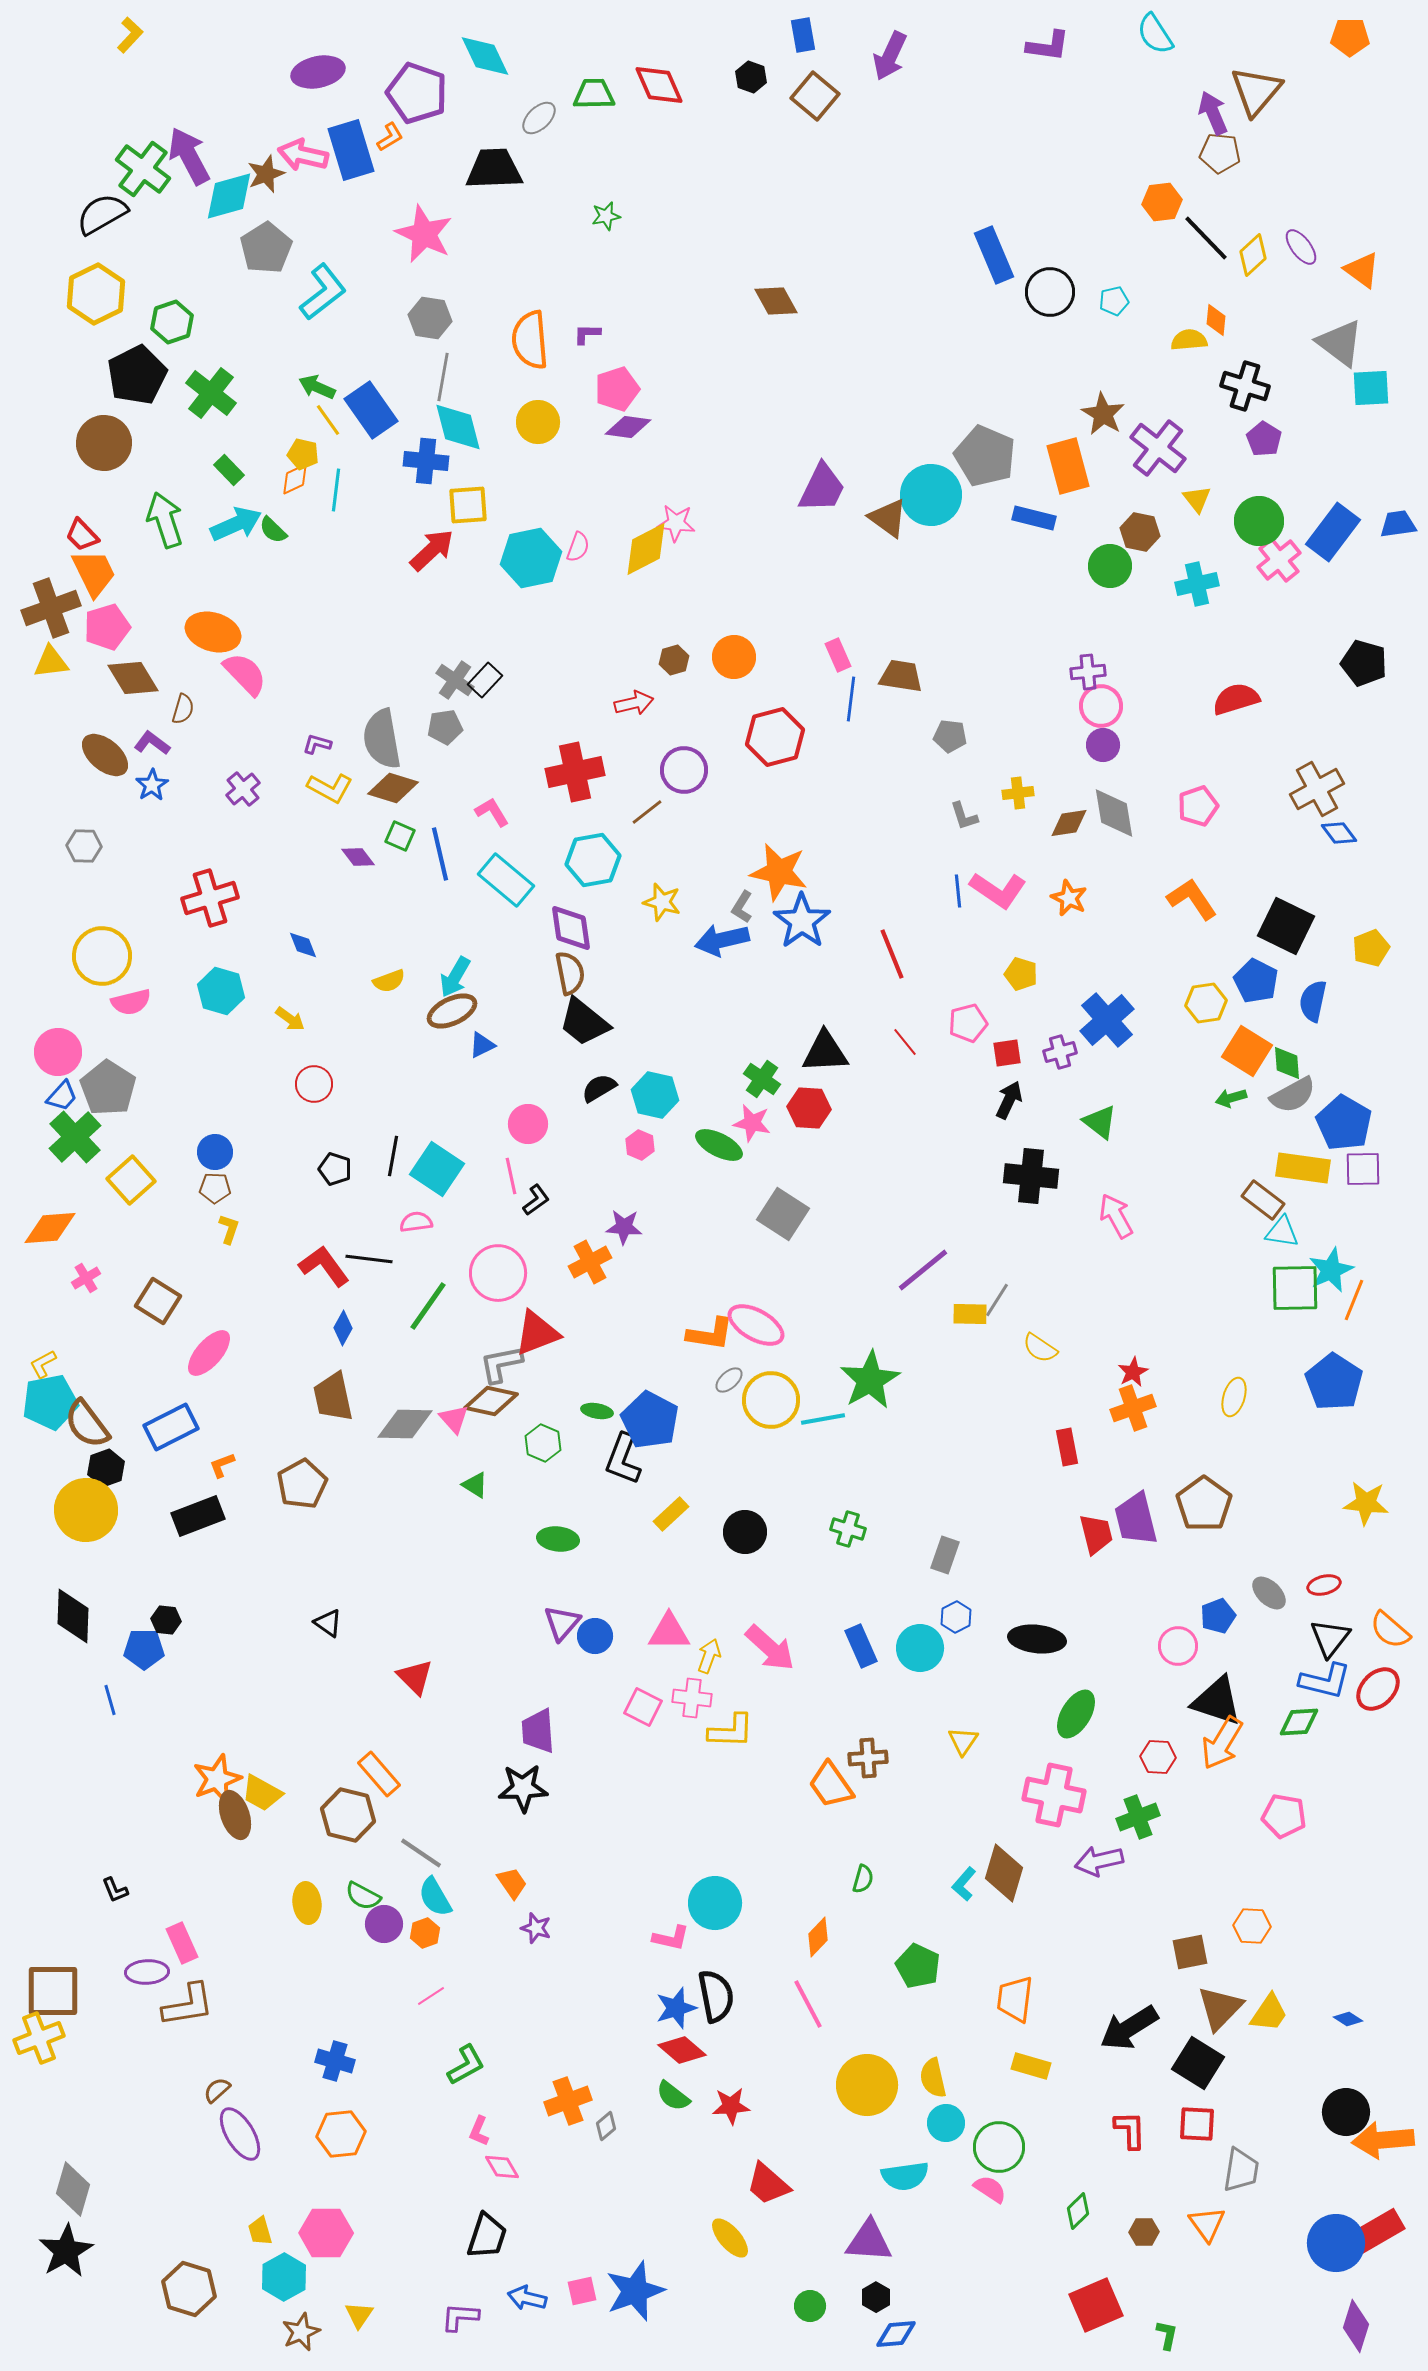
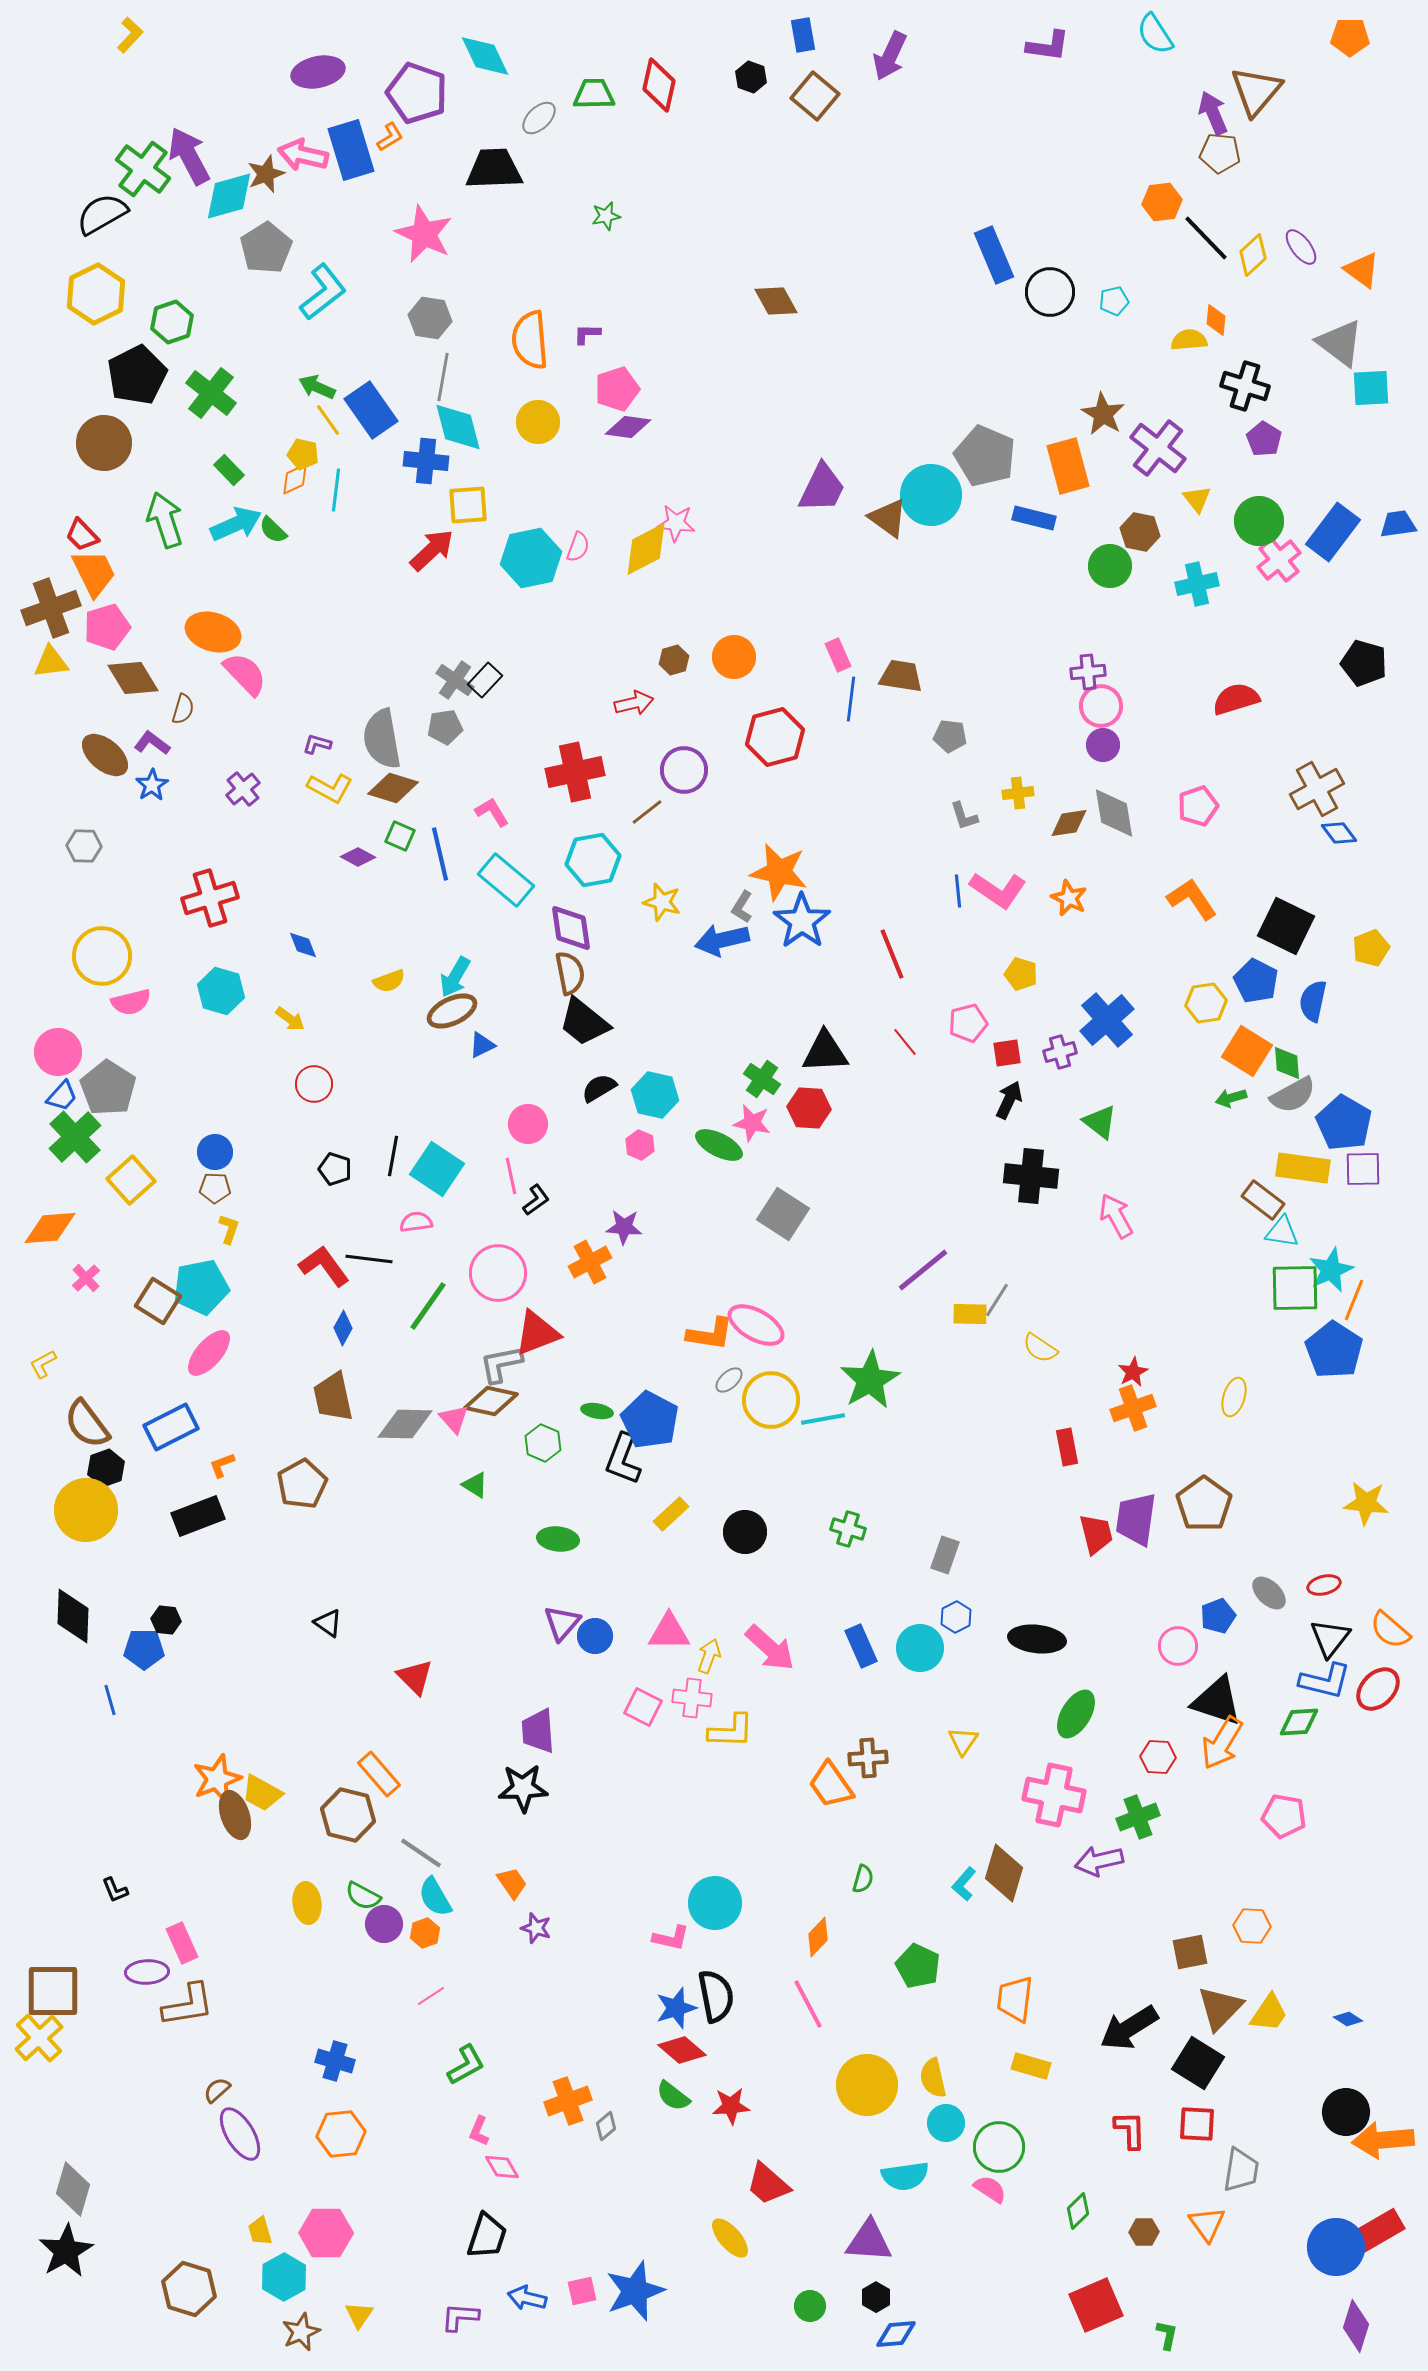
red diamond at (659, 85): rotated 36 degrees clockwise
purple diamond at (358, 857): rotated 24 degrees counterclockwise
pink cross at (86, 1278): rotated 12 degrees counterclockwise
blue pentagon at (1334, 1382): moved 32 px up
cyan pentagon at (50, 1402): moved 151 px right, 115 px up
purple trapezoid at (1136, 1519): rotated 22 degrees clockwise
yellow cross at (39, 2038): rotated 21 degrees counterclockwise
blue circle at (1336, 2243): moved 4 px down
